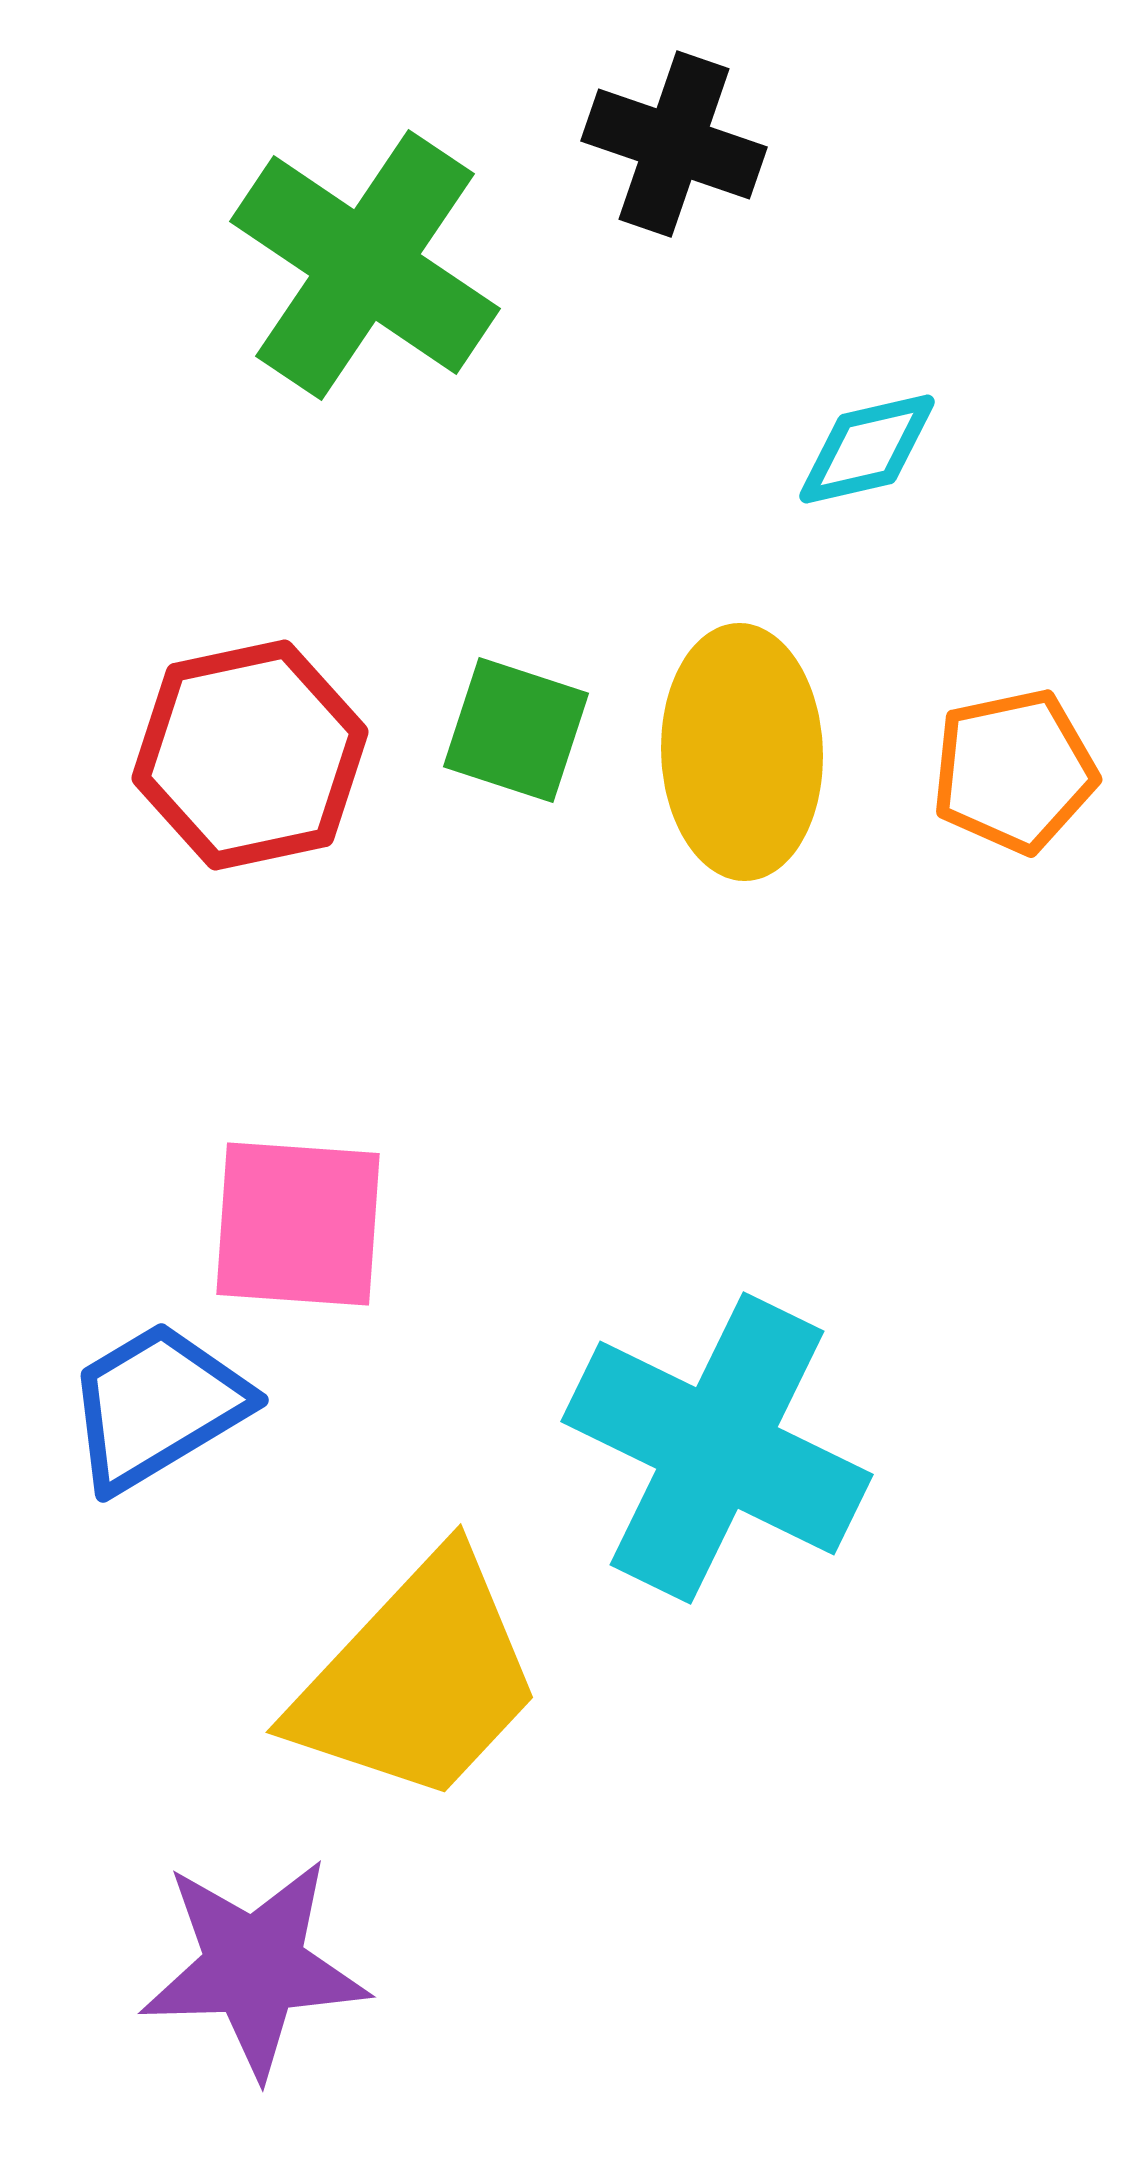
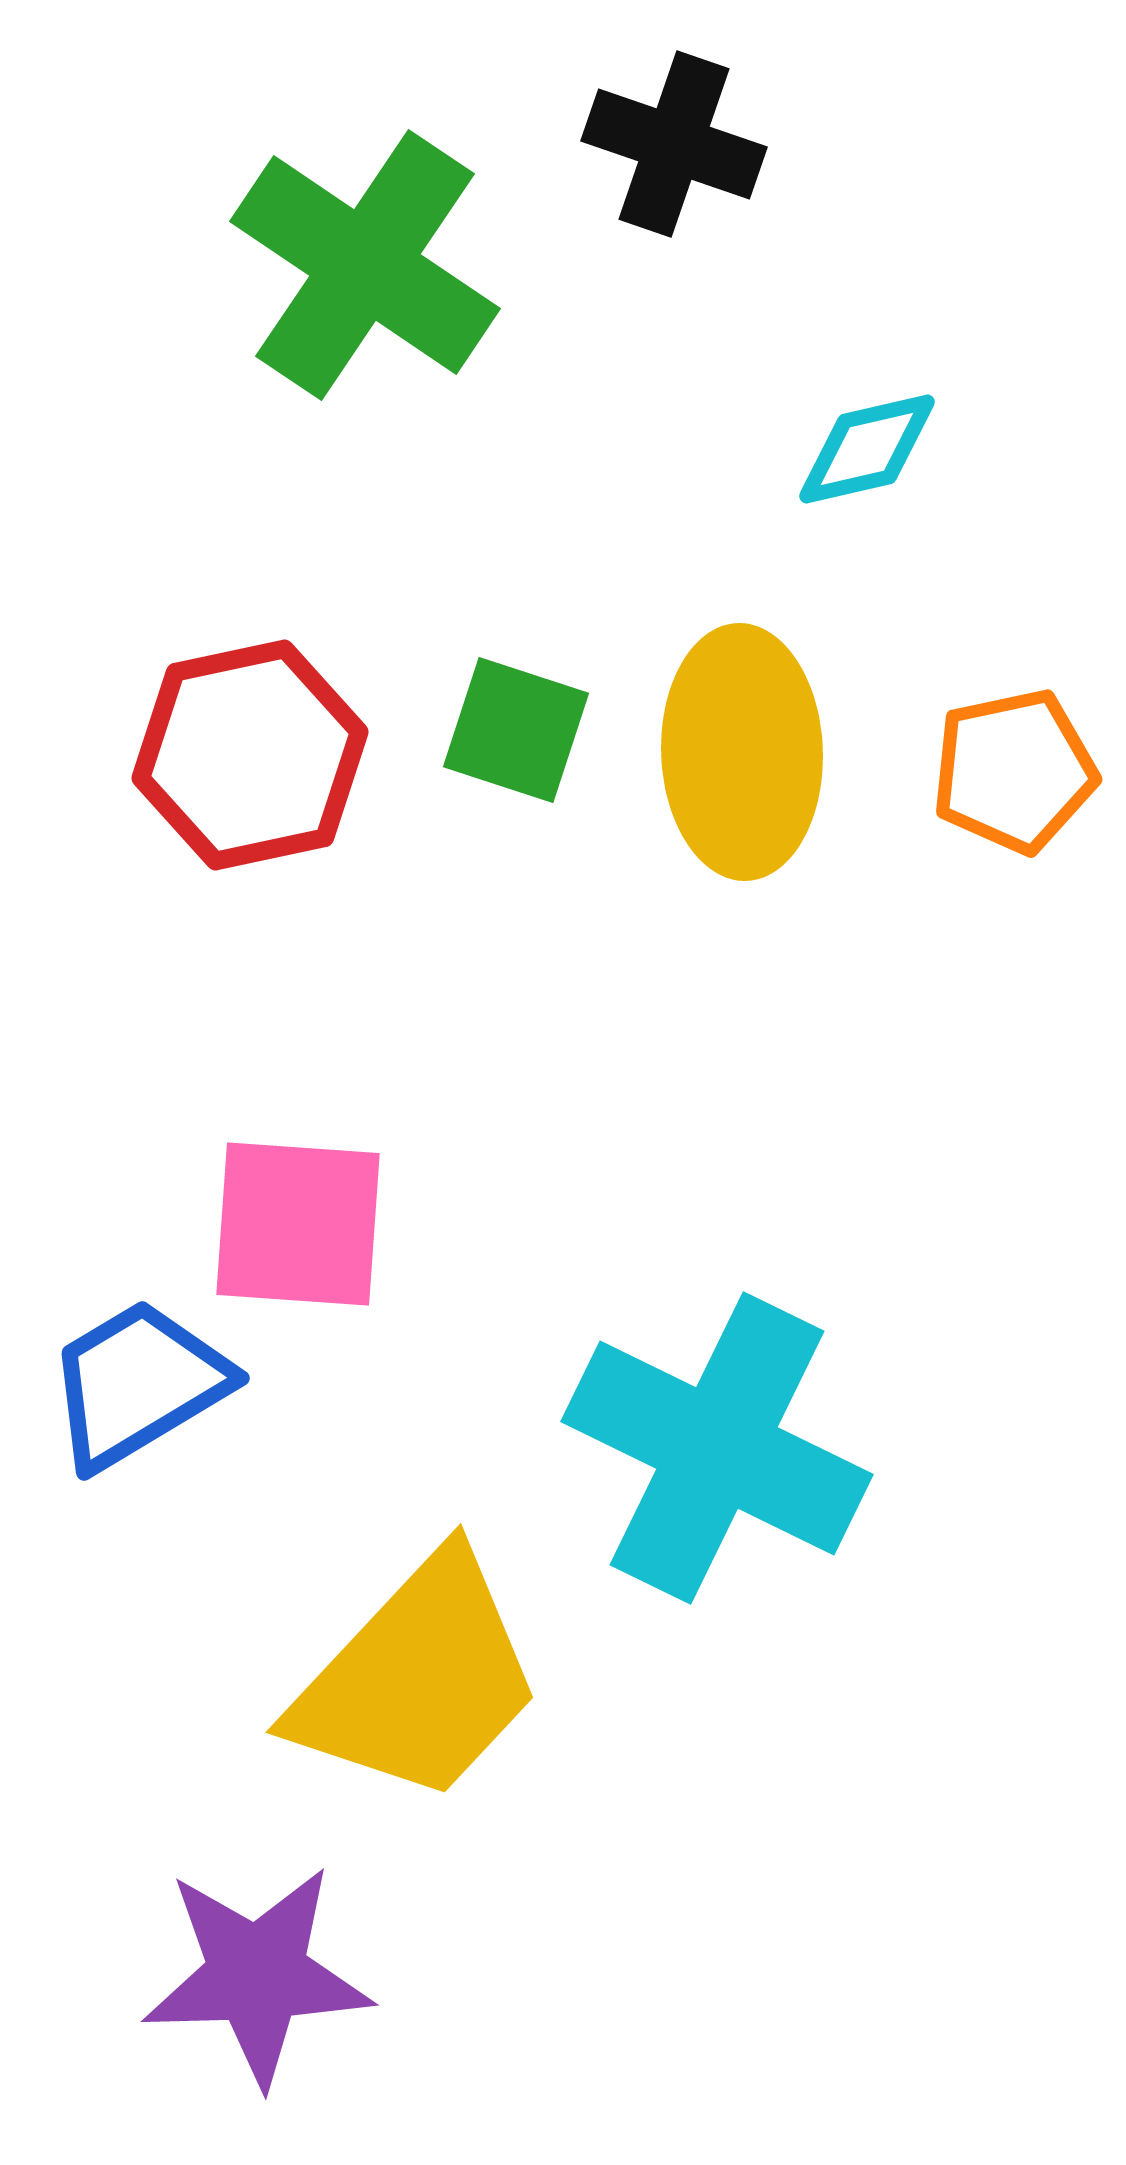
blue trapezoid: moved 19 px left, 22 px up
purple star: moved 3 px right, 8 px down
